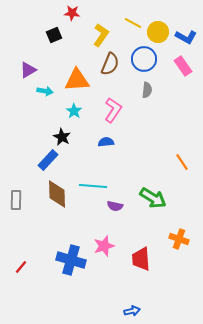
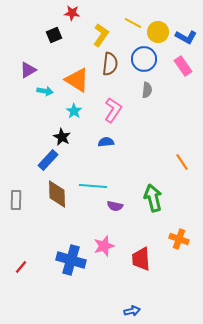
brown semicircle: rotated 15 degrees counterclockwise
orange triangle: rotated 36 degrees clockwise
green arrow: rotated 136 degrees counterclockwise
